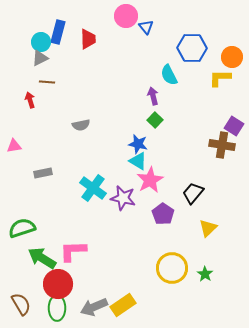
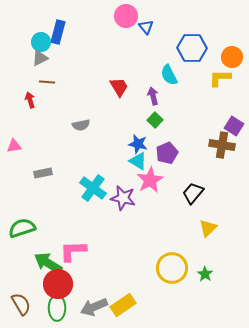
red trapezoid: moved 31 px right, 48 px down; rotated 30 degrees counterclockwise
purple pentagon: moved 4 px right, 61 px up; rotated 15 degrees clockwise
green arrow: moved 6 px right, 5 px down
